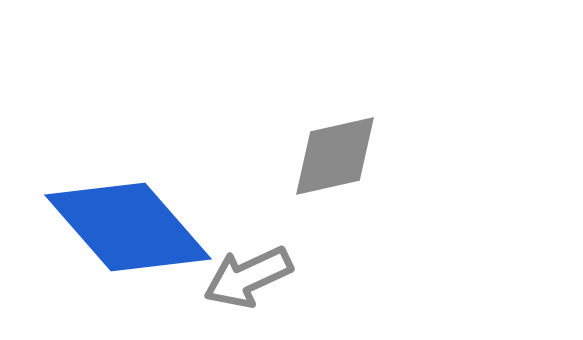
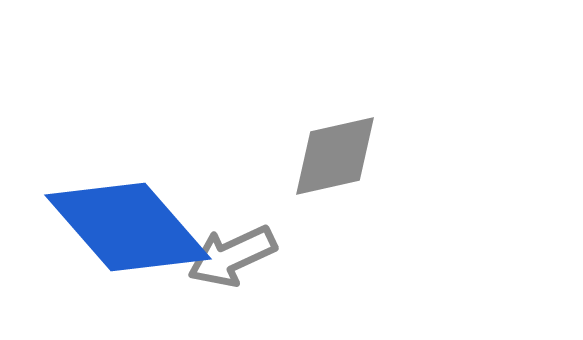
gray arrow: moved 16 px left, 21 px up
